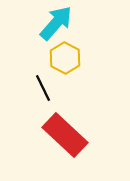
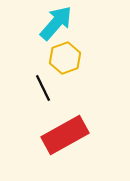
yellow hexagon: rotated 12 degrees clockwise
red rectangle: rotated 72 degrees counterclockwise
